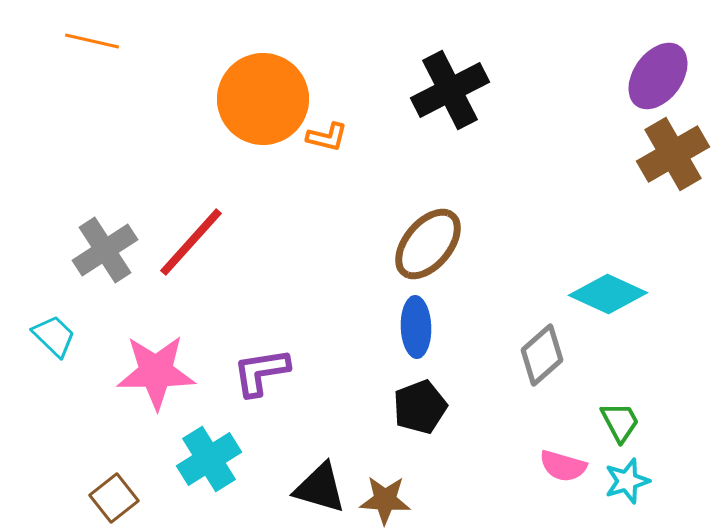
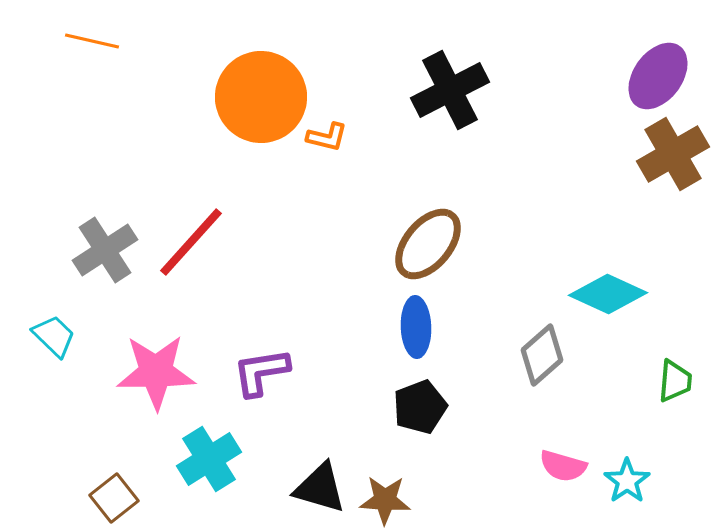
orange circle: moved 2 px left, 2 px up
green trapezoid: moved 55 px right, 41 px up; rotated 33 degrees clockwise
cyan star: rotated 18 degrees counterclockwise
